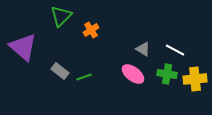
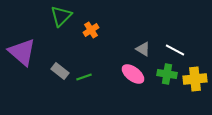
purple triangle: moved 1 px left, 5 px down
